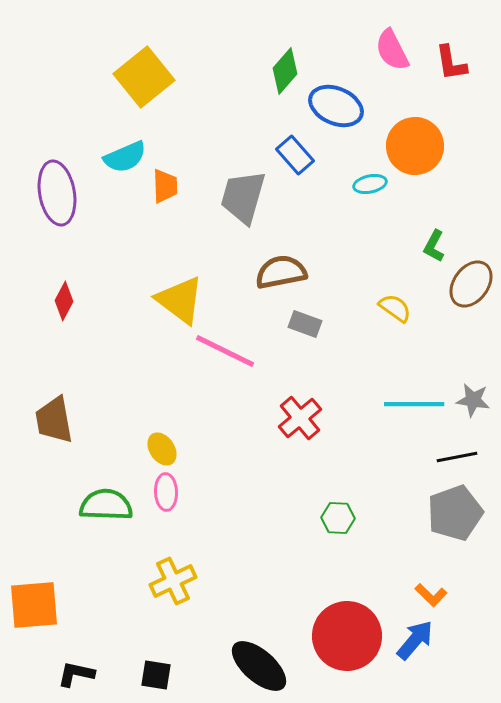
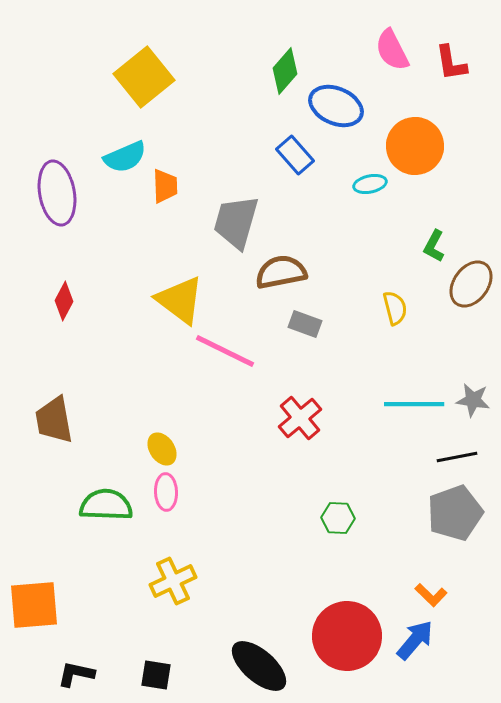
gray trapezoid: moved 7 px left, 25 px down
yellow semicircle: rotated 40 degrees clockwise
